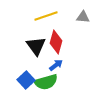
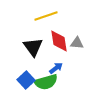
gray triangle: moved 6 px left, 26 px down
red diamond: moved 3 px right, 1 px up; rotated 25 degrees counterclockwise
black triangle: moved 3 px left, 1 px down
blue arrow: moved 3 px down
